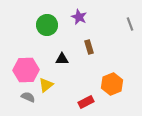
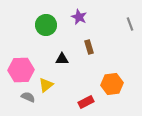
green circle: moved 1 px left
pink hexagon: moved 5 px left
orange hexagon: rotated 15 degrees clockwise
